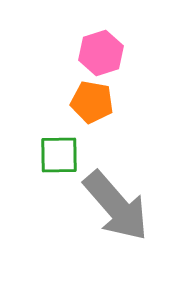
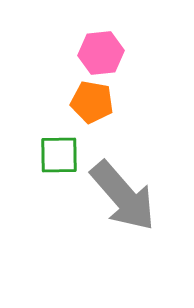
pink hexagon: rotated 12 degrees clockwise
gray arrow: moved 7 px right, 10 px up
